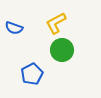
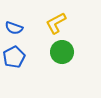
green circle: moved 2 px down
blue pentagon: moved 18 px left, 17 px up
